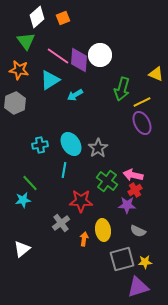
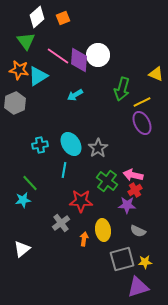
white circle: moved 2 px left
cyan triangle: moved 12 px left, 4 px up
